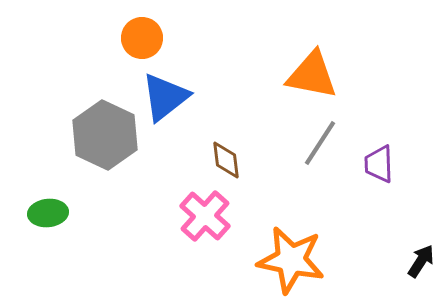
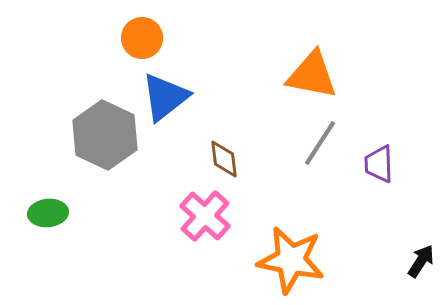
brown diamond: moved 2 px left, 1 px up
